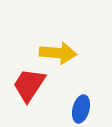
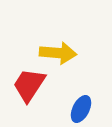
blue ellipse: rotated 12 degrees clockwise
